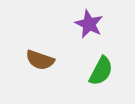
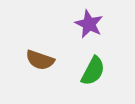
green semicircle: moved 8 px left
